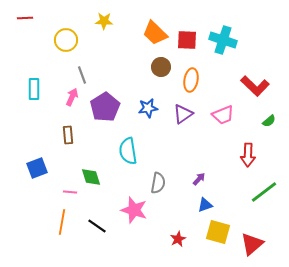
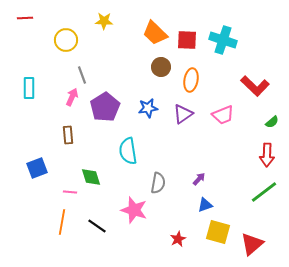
cyan rectangle: moved 5 px left, 1 px up
green semicircle: moved 3 px right, 1 px down
red arrow: moved 19 px right
